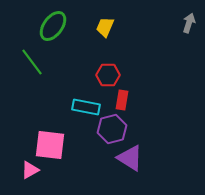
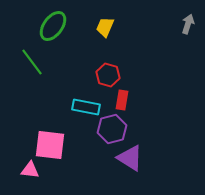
gray arrow: moved 1 px left, 1 px down
red hexagon: rotated 15 degrees clockwise
pink triangle: rotated 36 degrees clockwise
